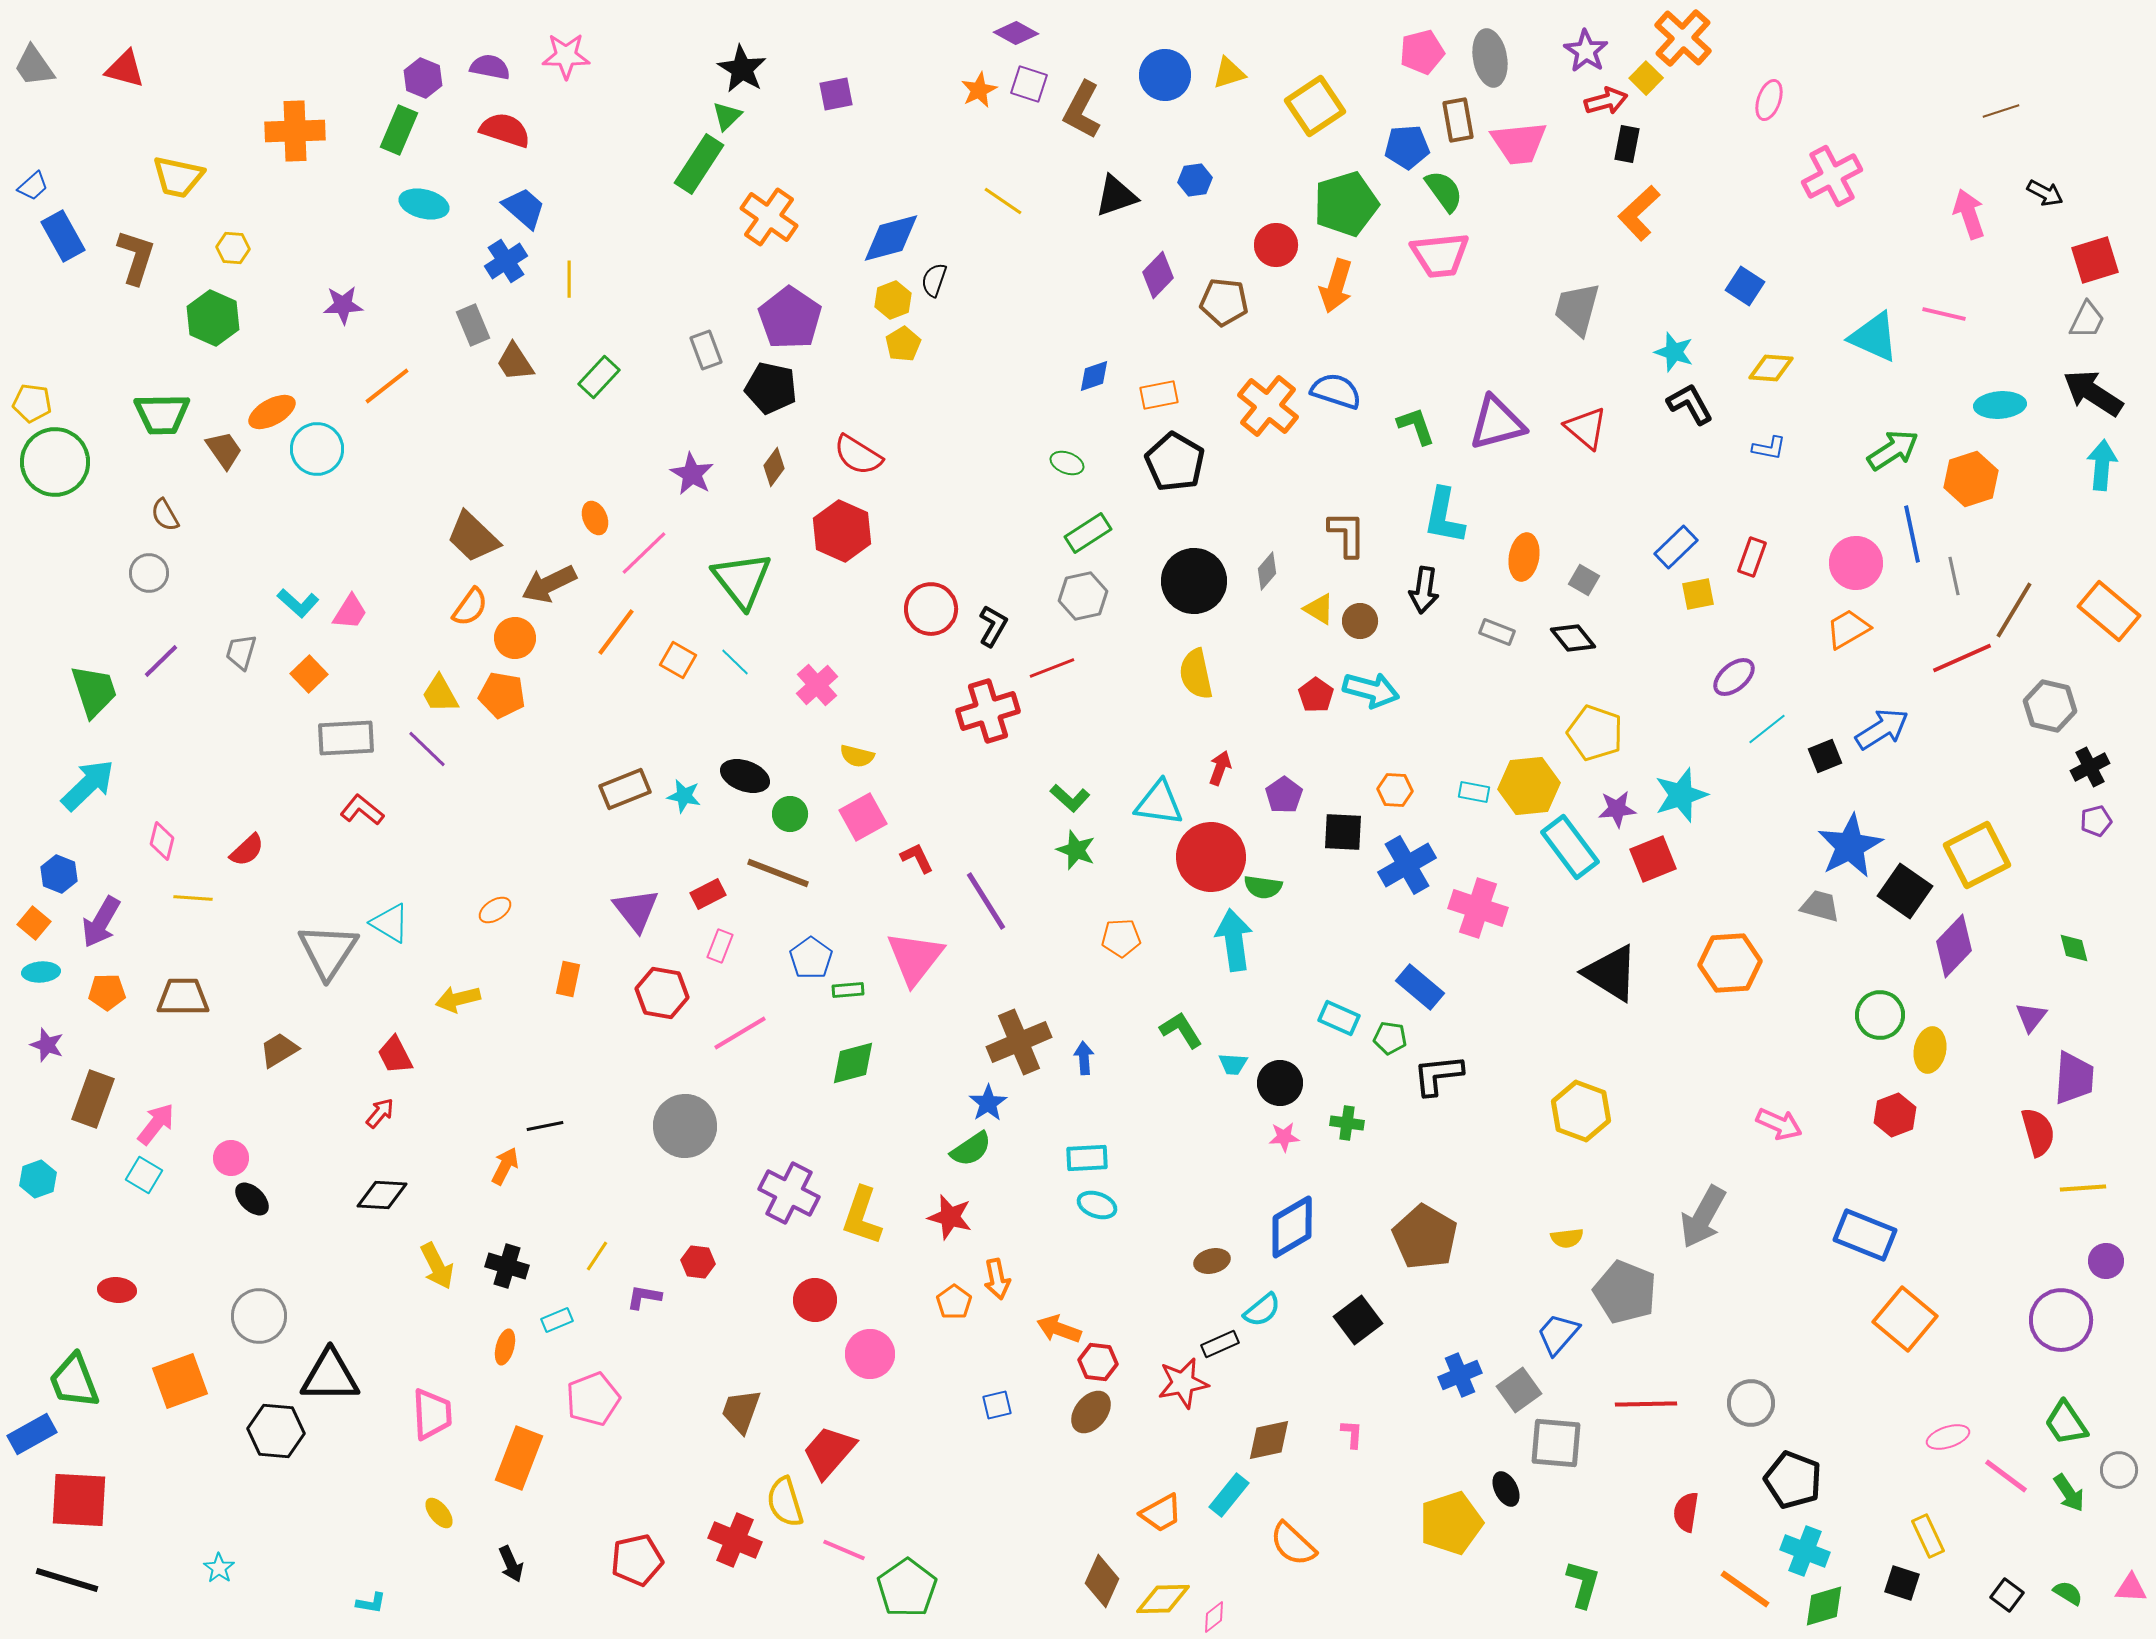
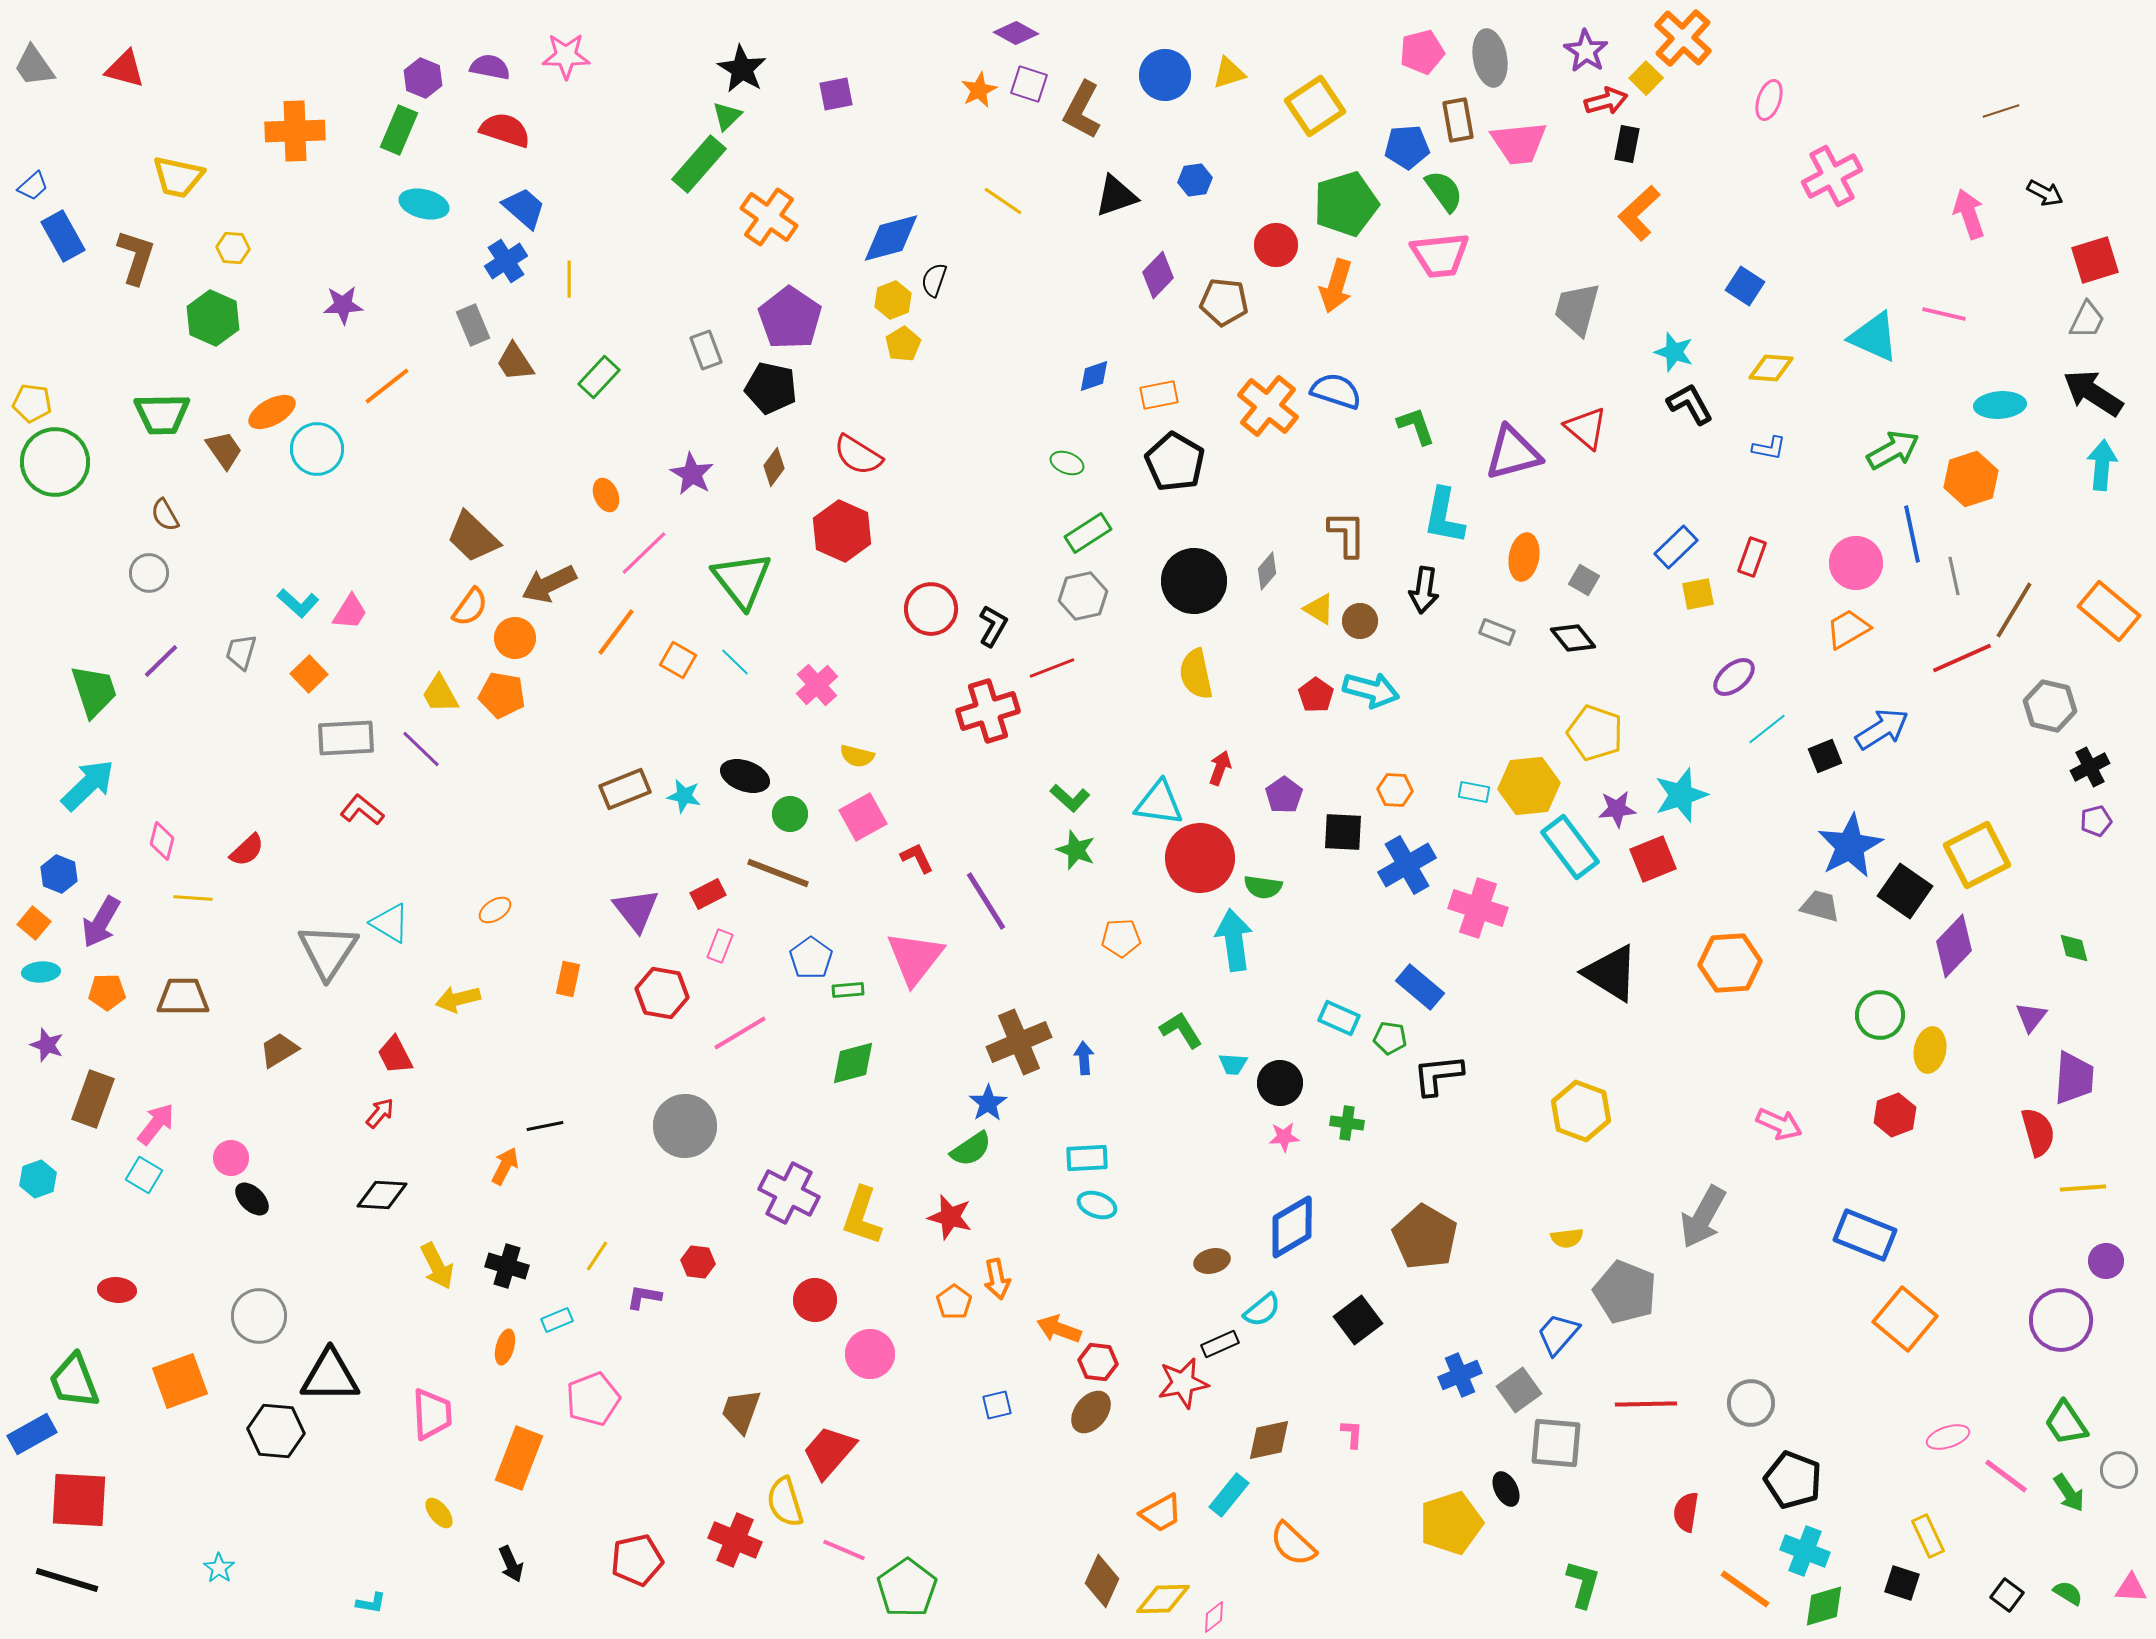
green rectangle at (699, 164): rotated 8 degrees clockwise
purple triangle at (1497, 423): moved 16 px right, 30 px down
green arrow at (1893, 450): rotated 4 degrees clockwise
orange ellipse at (595, 518): moved 11 px right, 23 px up
purple line at (427, 749): moved 6 px left
red circle at (1211, 857): moved 11 px left, 1 px down
